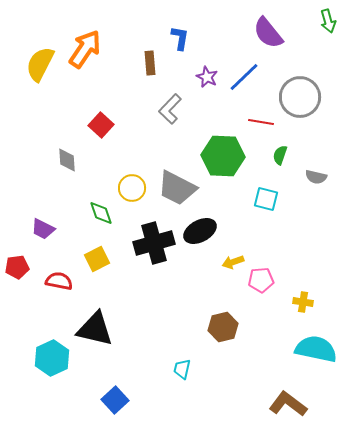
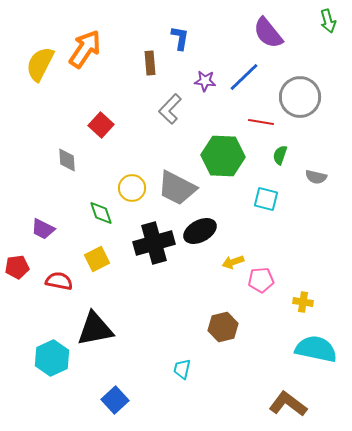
purple star: moved 2 px left, 4 px down; rotated 20 degrees counterclockwise
black triangle: rotated 24 degrees counterclockwise
